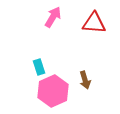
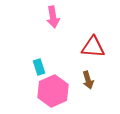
pink arrow: rotated 140 degrees clockwise
red triangle: moved 1 px left, 24 px down
brown arrow: moved 3 px right
